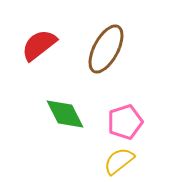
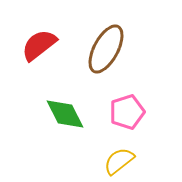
pink pentagon: moved 2 px right, 10 px up
